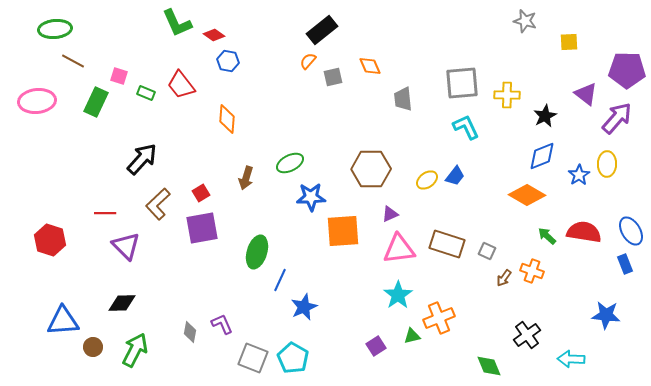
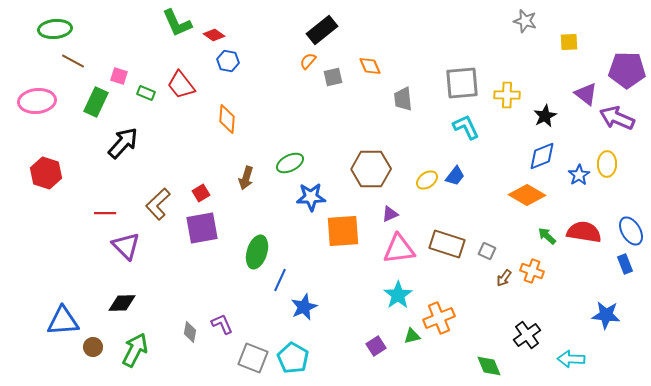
purple arrow at (617, 118): rotated 108 degrees counterclockwise
black arrow at (142, 159): moved 19 px left, 16 px up
red hexagon at (50, 240): moved 4 px left, 67 px up
